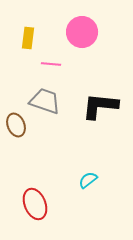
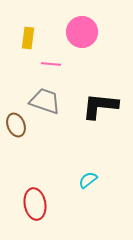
red ellipse: rotated 12 degrees clockwise
